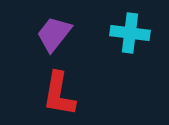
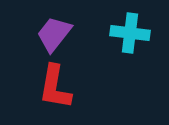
red L-shape: moved 4 px left, 7 px up
